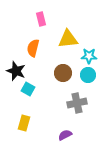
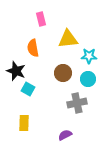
orange semicircle: rotated 24 degrees counterclockwise
cyan circle: moved 4 px down
yellow rectangle: rotated 14 degrees counterclockwise
